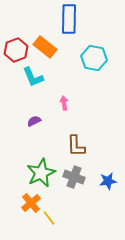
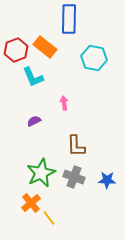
blue star: moved 1 px left, 1 px up; rotated 12 degrees clockwise
